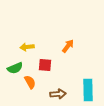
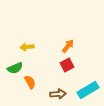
red square: moved 22 px right; rotated 32 degrees counterclockwise
cyan rectangle: rotated 60 degrees clockwise
